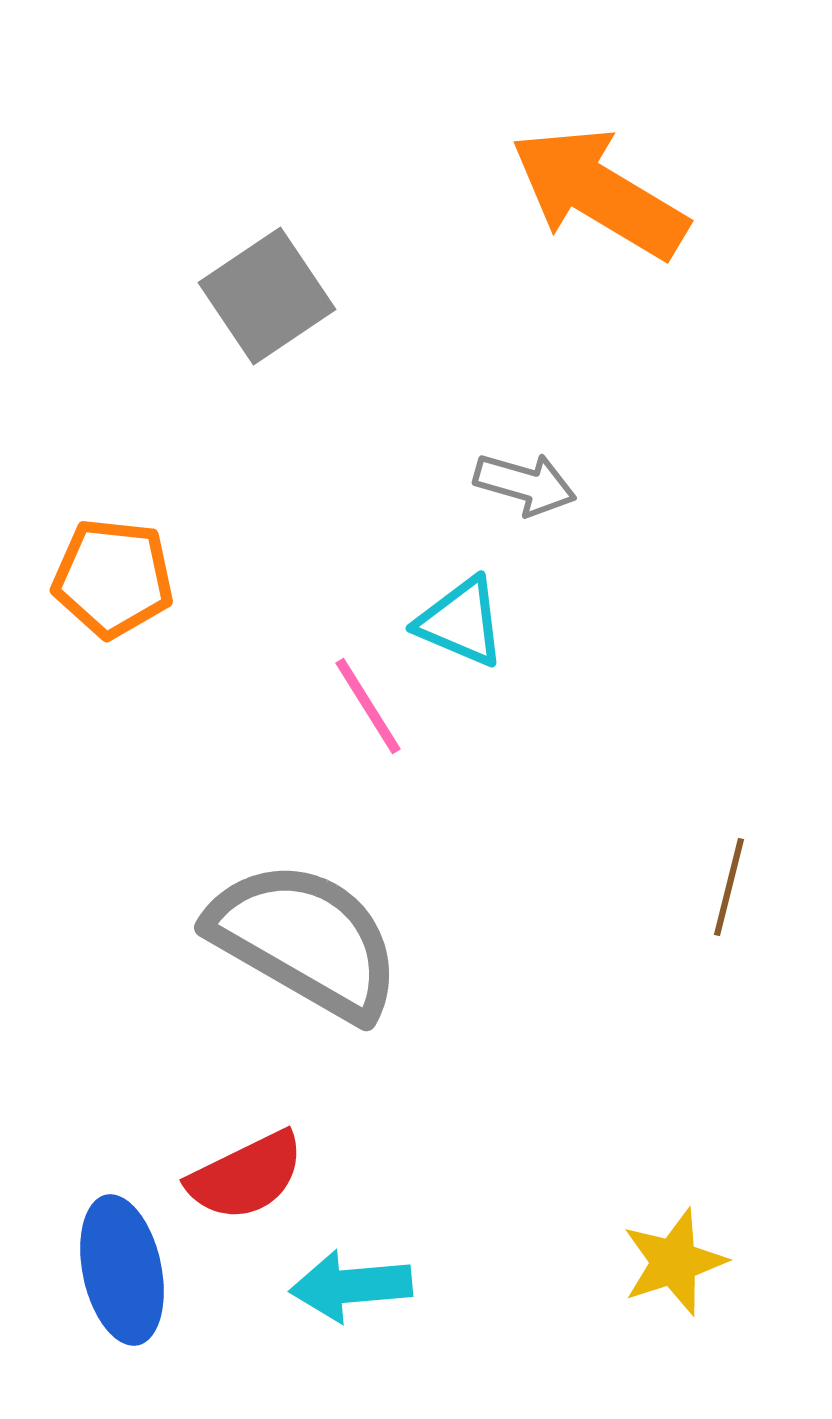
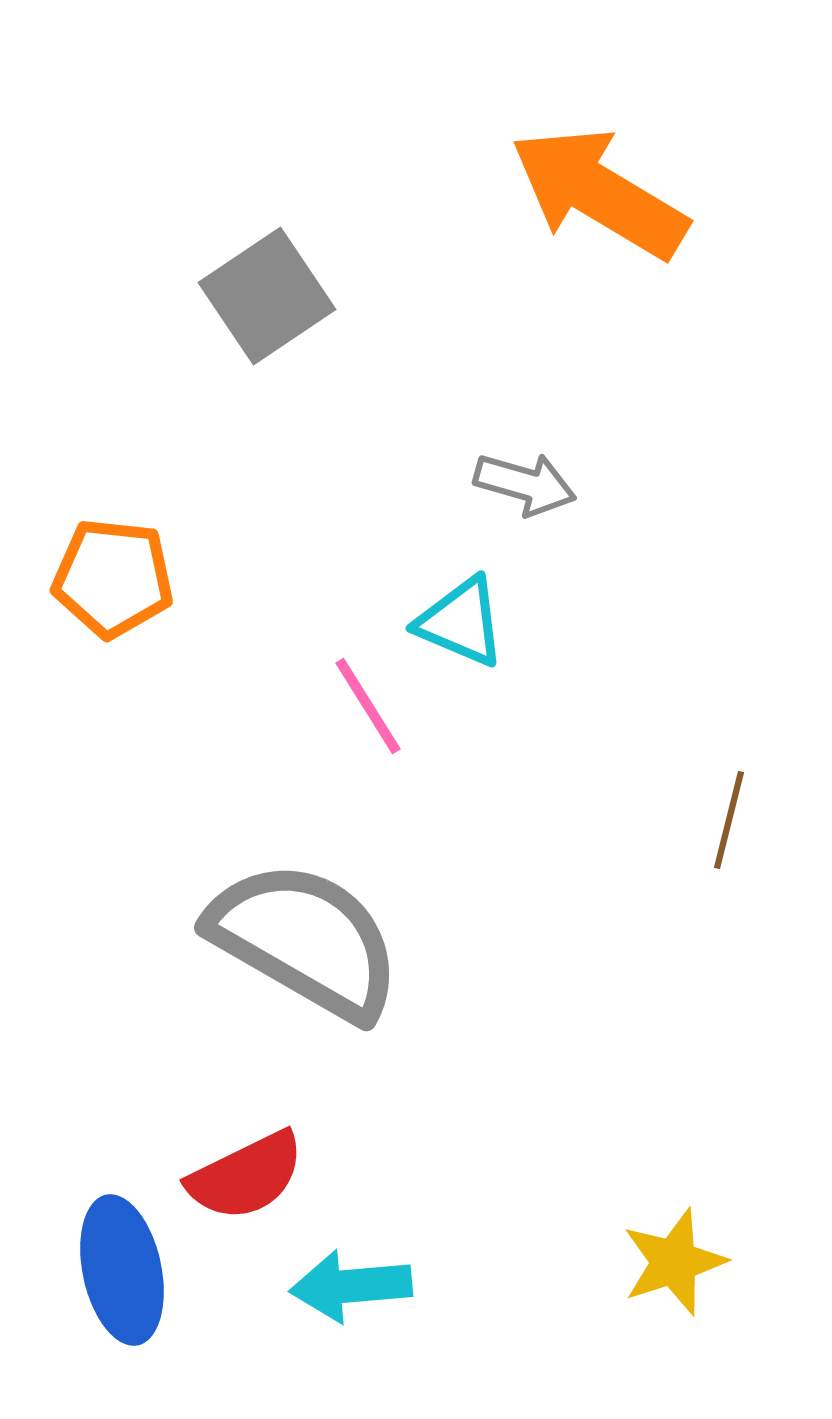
brown line: moved 67 px up
